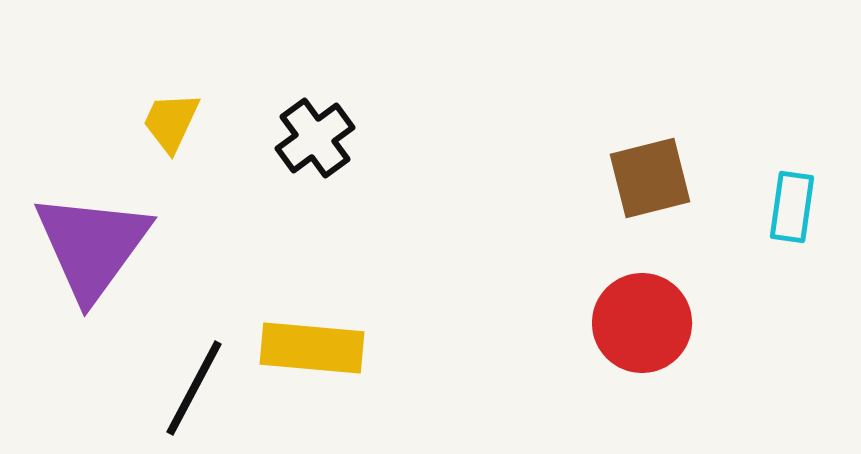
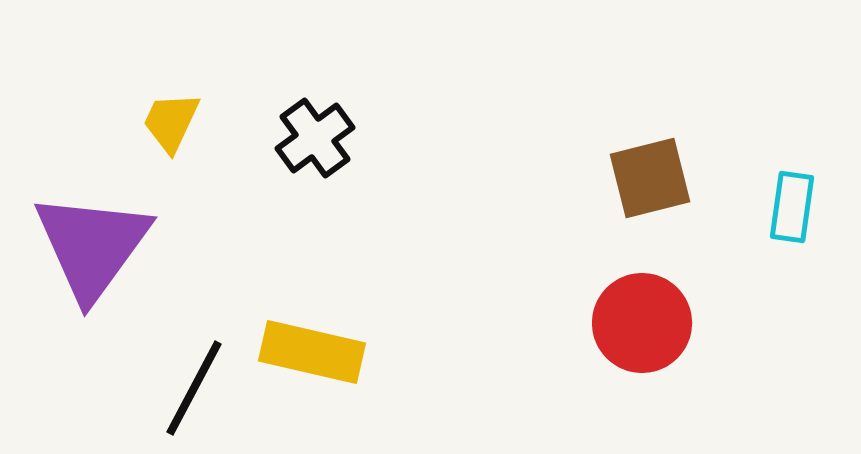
yellow rectangle: moved 4 px down; rotated 8 degrees clockwise
